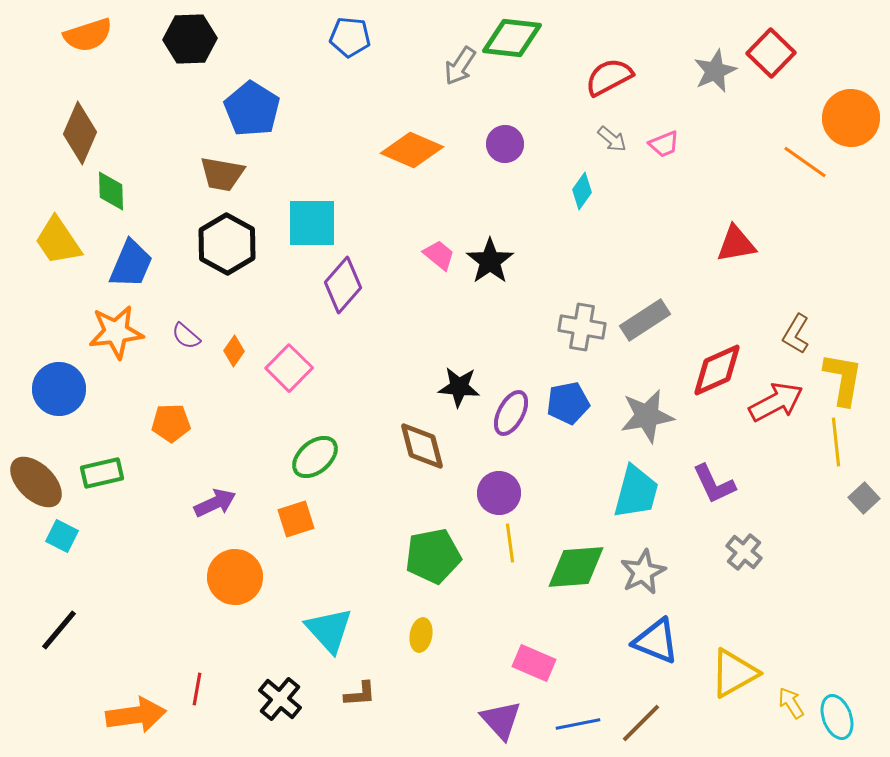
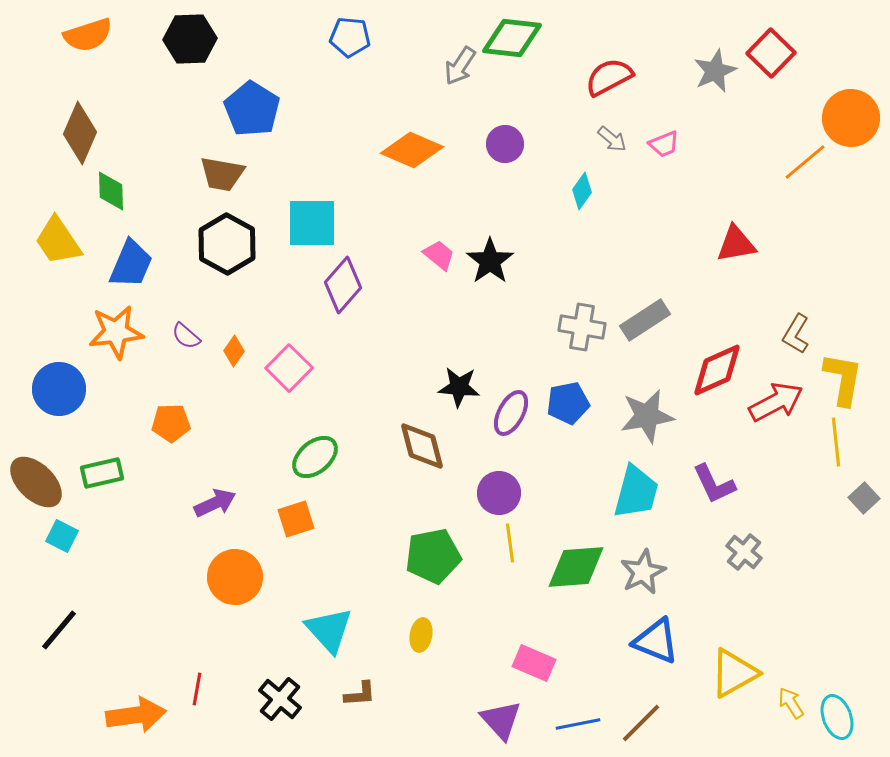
orange line at (805, 162): rotated 75 degrees counterclockwise
